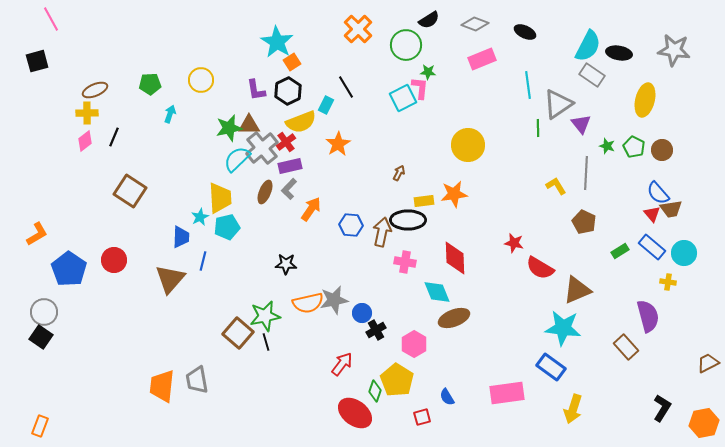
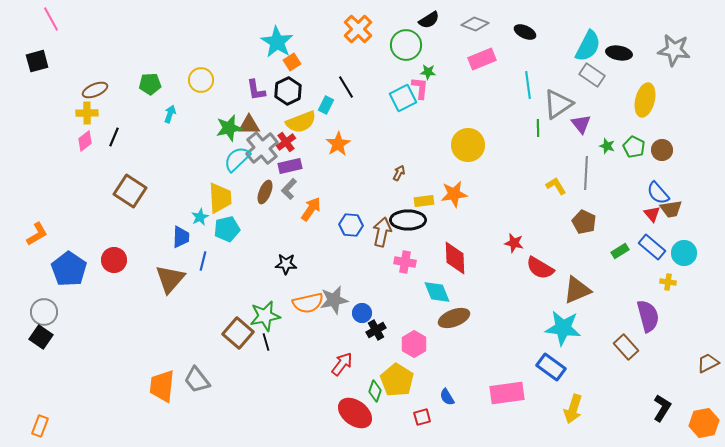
cyan pentagon at (227, 227): moved 2 px down
gray trapezoid at (197, 380): rotated 28 degrees counterclockwise
